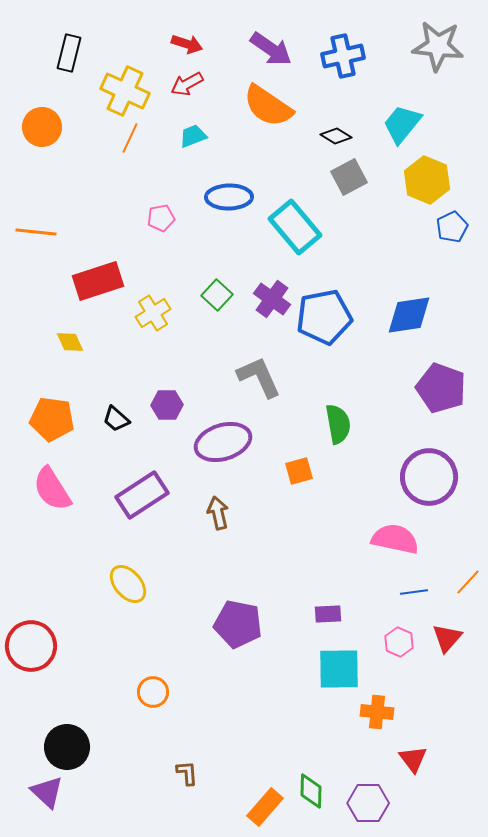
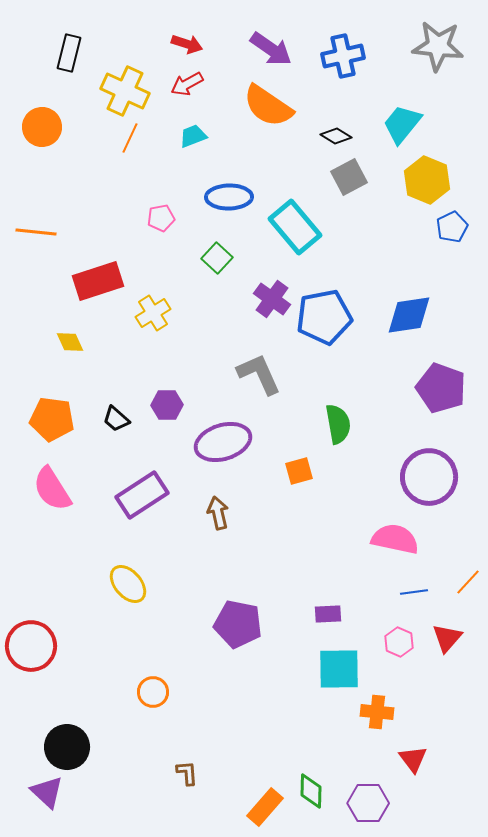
green square at (217, 295): moved 37 px up
gray L-shape at (259, 377): moved 3 px up
